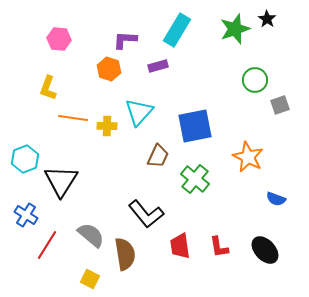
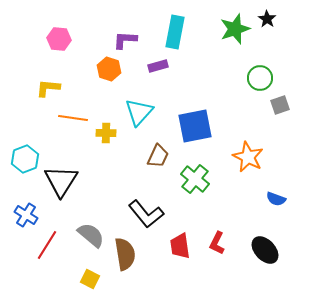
cyan rectangle: moved 2 px left, 2 px down; rotated 20 degrees counterclockwise
green circle: moved 5 px right, 2 px up
yellow L-shape: rotated 75 degrees clockwise
yellow cross: moved 1 px left, 7 px down
red L-shape: moved 2 px left, 4 px up; rotated 35 degrees clockwise
